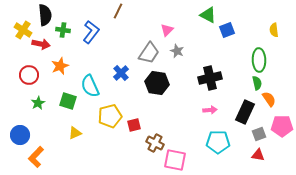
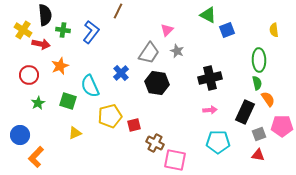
orange semicircle: moved 1 px left
